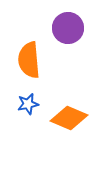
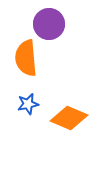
purple circle: moved 19 px left, 4 px up
orange semicircle: moved 3 px left, 2 px up
